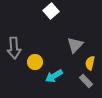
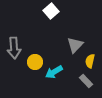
yellow semicircle: moved 2 px up
cyan arrow: moved 4 px up
